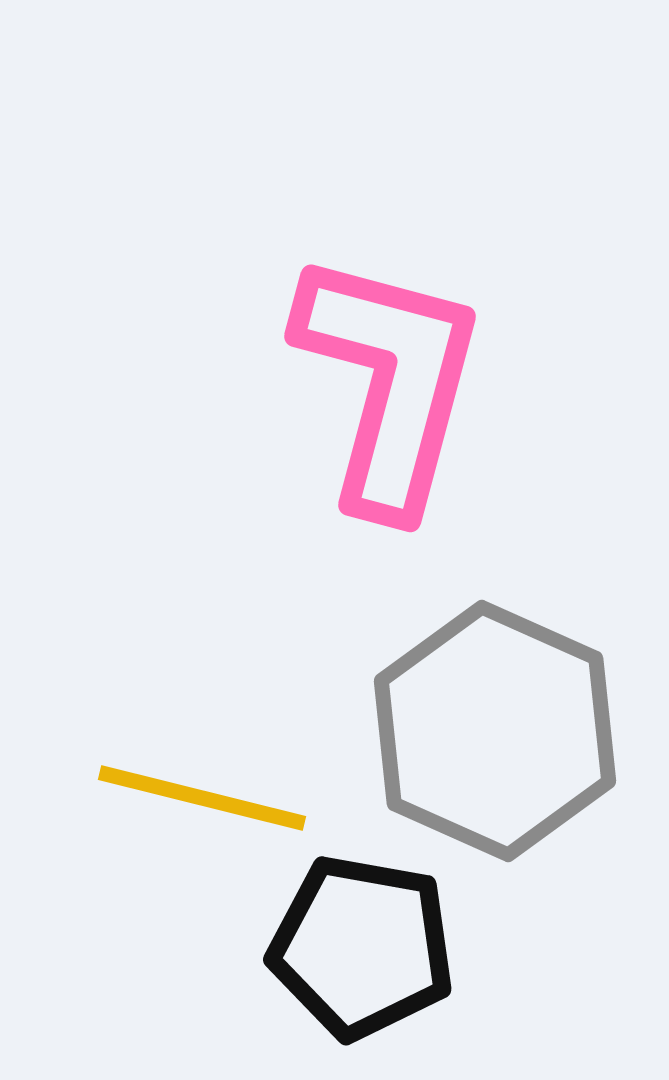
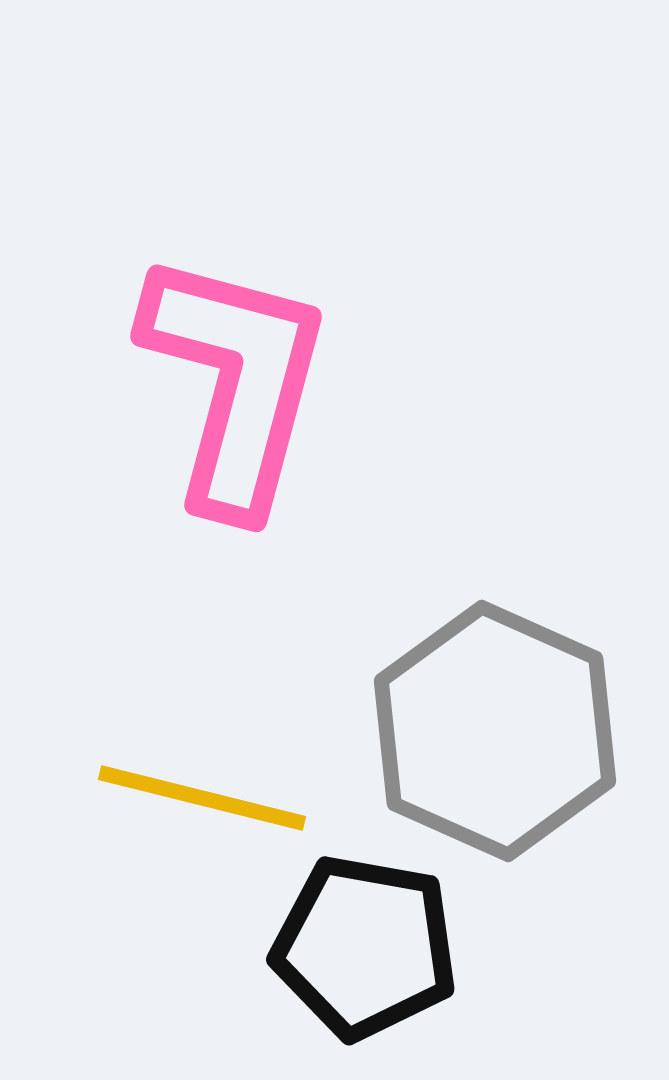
pink L-shape: moved 154 px left
black pentagon: moved 3 px right
